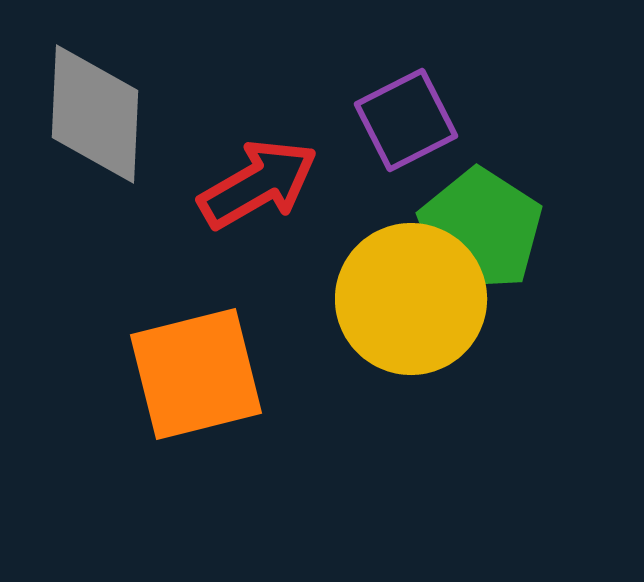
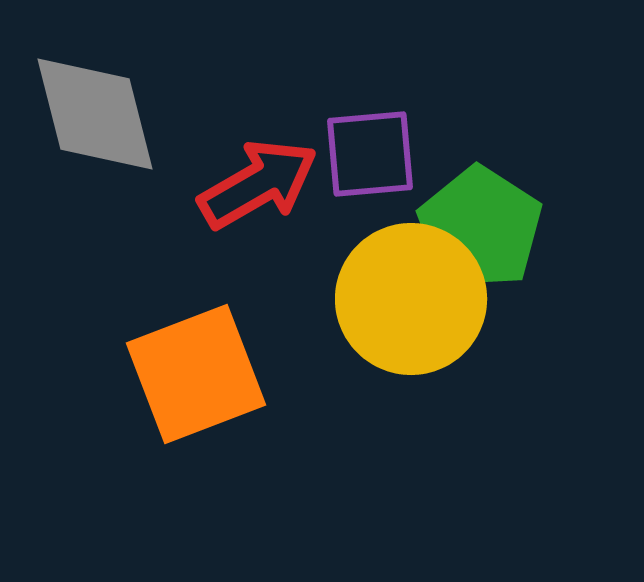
gray diamond: rotated 17 degrees counterclockwise
purple square: moved 36 px left, 34 px down; rotated 22 degrees clockwise
green pentagon: moved 2 px up
orange square: rotated 7 degrees counterclockwise
